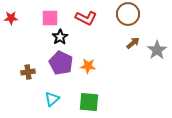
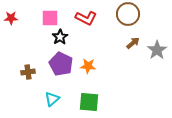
purple pentagon: moved 1 px down
